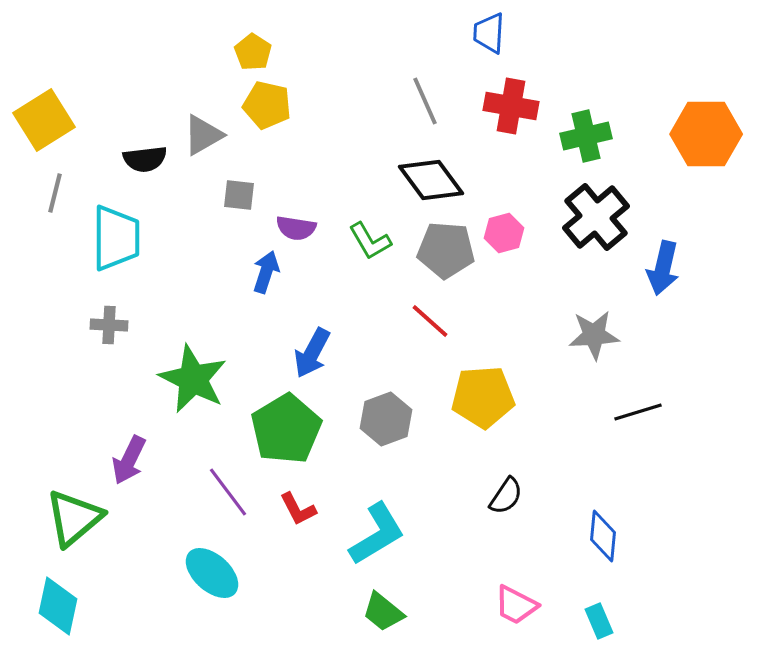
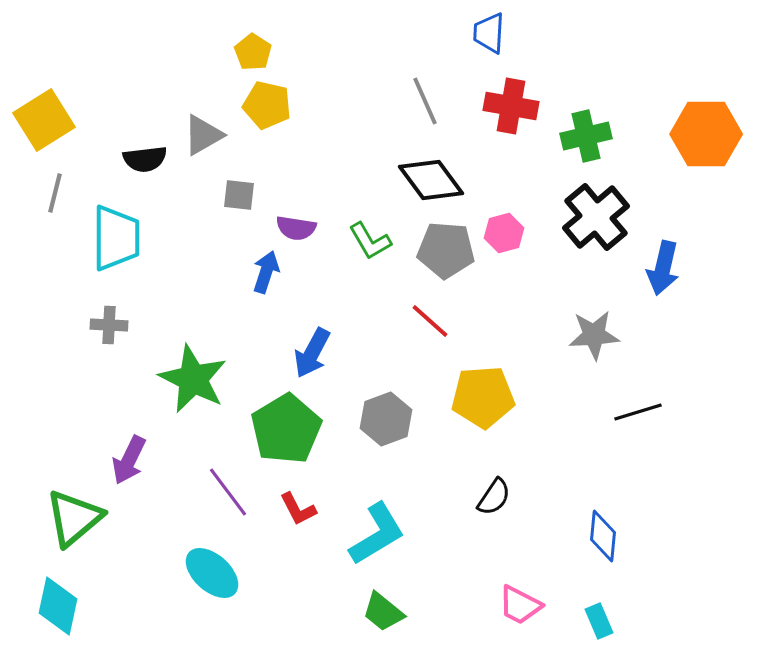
black semicircle at (506, 496): moved 12 px left, 1 px down
pink trapezoid at (516, 605): moved 4 px right
